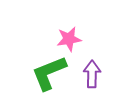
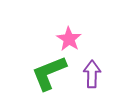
pink star: rotated 30 degrees counterclockwise
